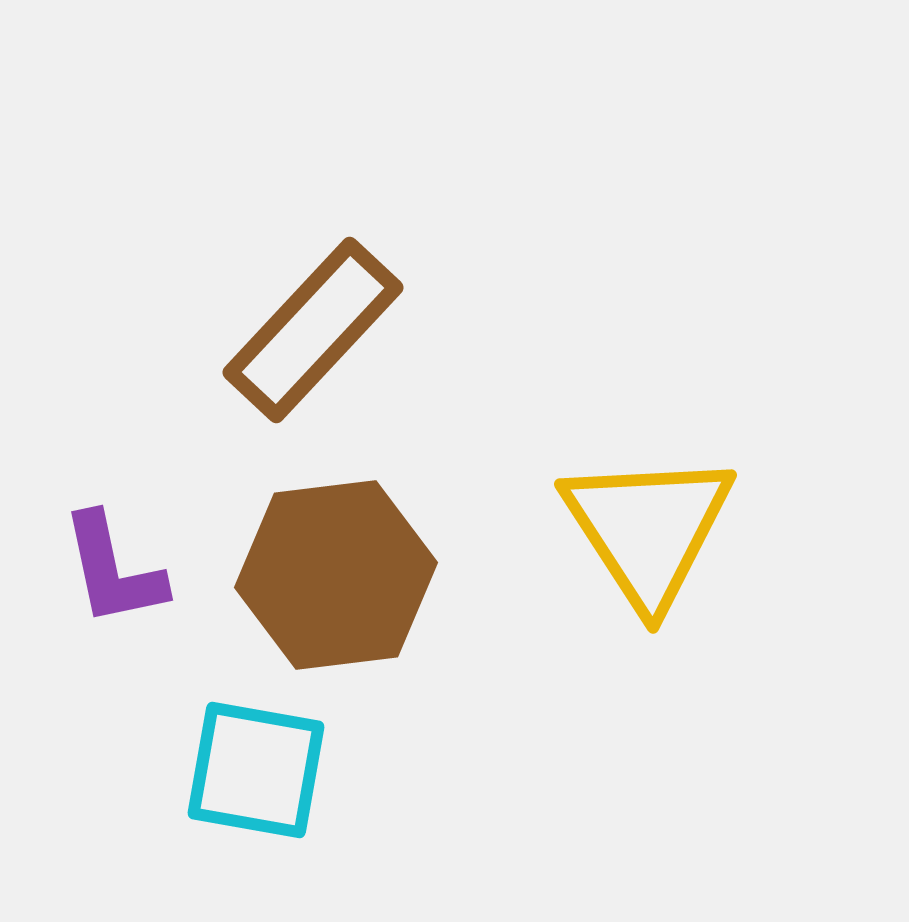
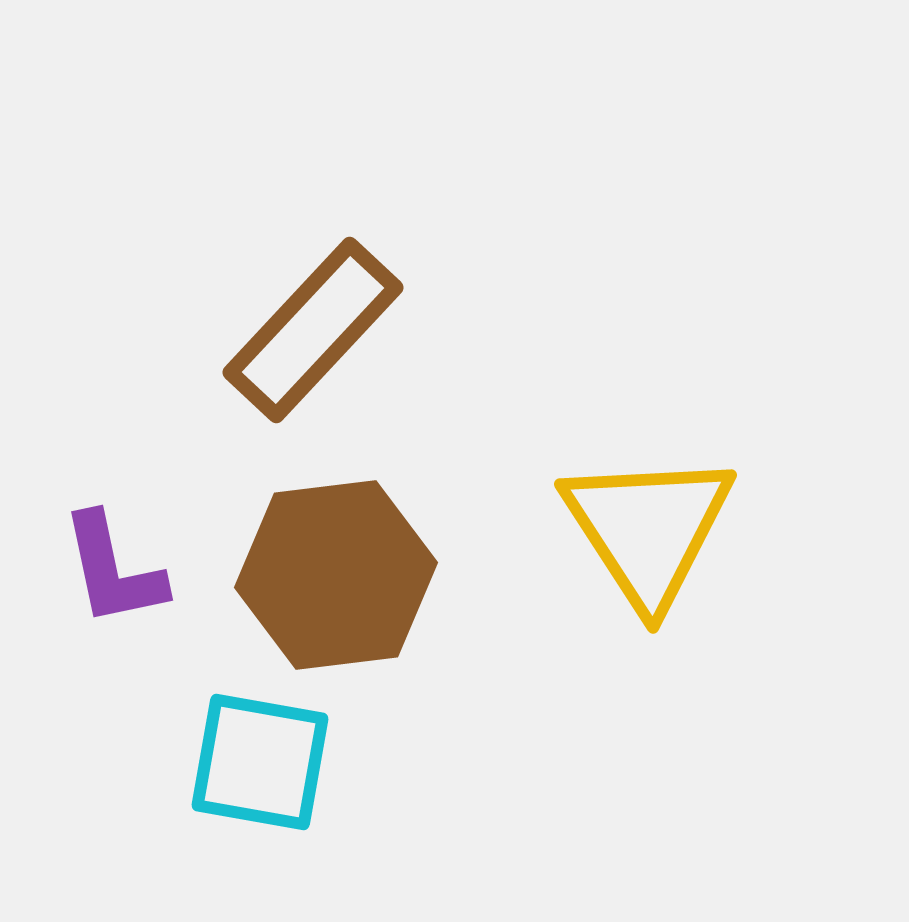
cyan square: moved 4 px right, 8 px up
